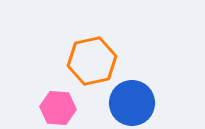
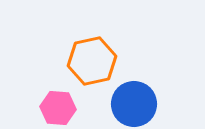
blue circle: moved 2 px right, 1 px down
